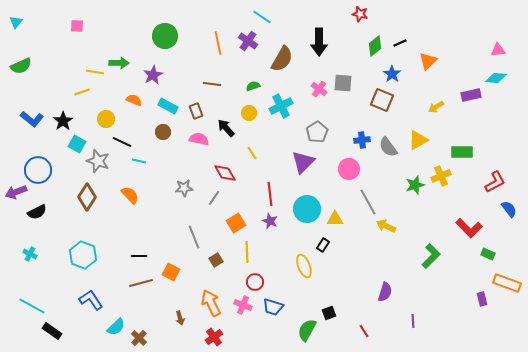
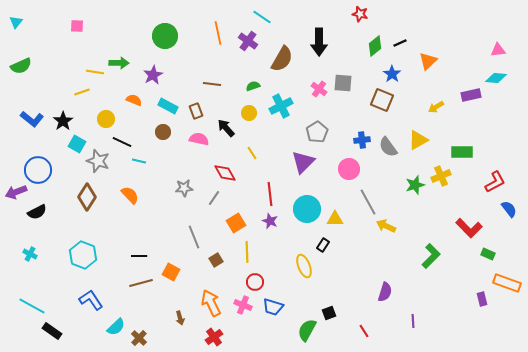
orange line at (218, 43): moved 10 px up
